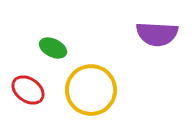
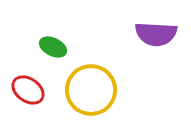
purple semicircle: moved 1 px left
green ellipse: moved 1 px up
